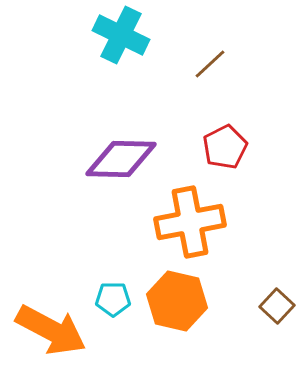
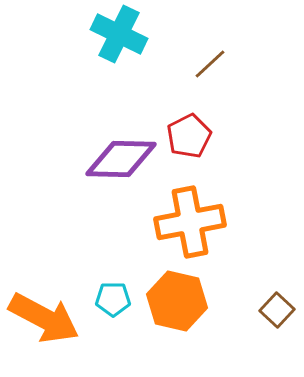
cyan cross: moved 2 px left, 1 px up
red pentagon: moved 36 px left, 11 px up
brown square: moved 4 px down
orange arrow: moved 7 px left, 12 px up
